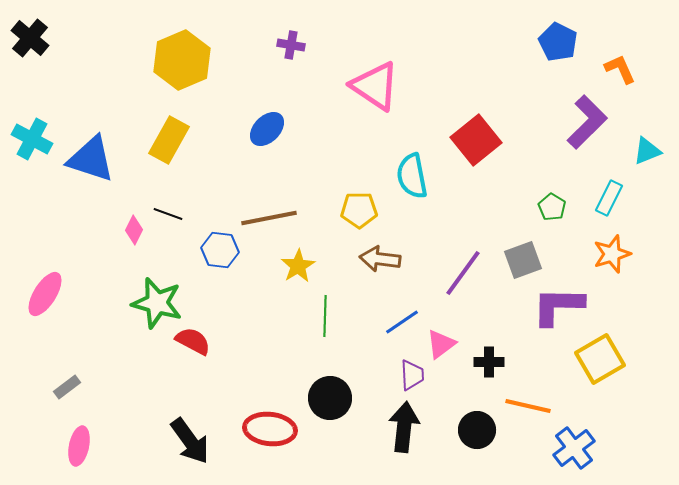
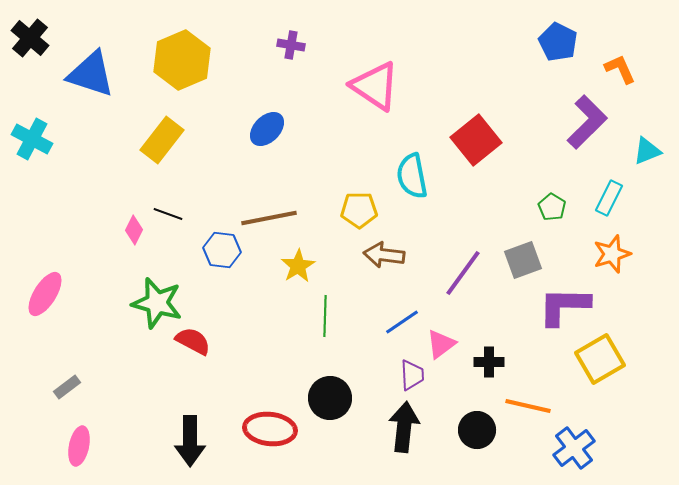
yellow rectangle at (169, 140): moved 7 px left; rotated 9 degrees clockwise
blue triangle at (91, 159): moved 85 px up
blue hexagon at (220, 250): moved 2 px right
brown arrow at (380, 259): moved 4 px right, 4 px up
purple L-shape at (558, 306): moved 6 px right
black arrow at (190, 441): rotated 36 degrees clockwise
